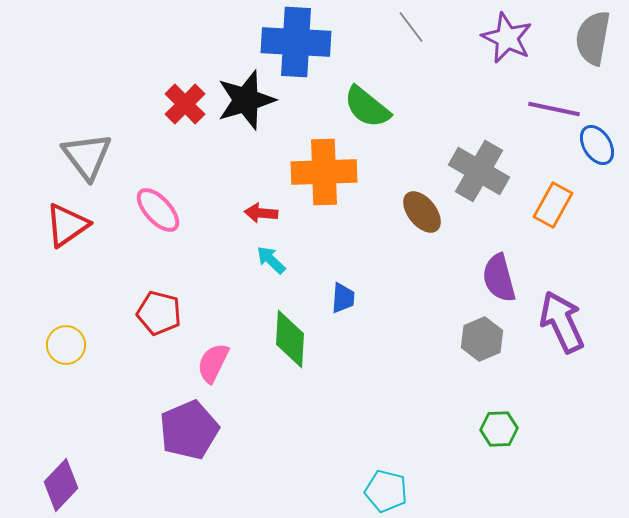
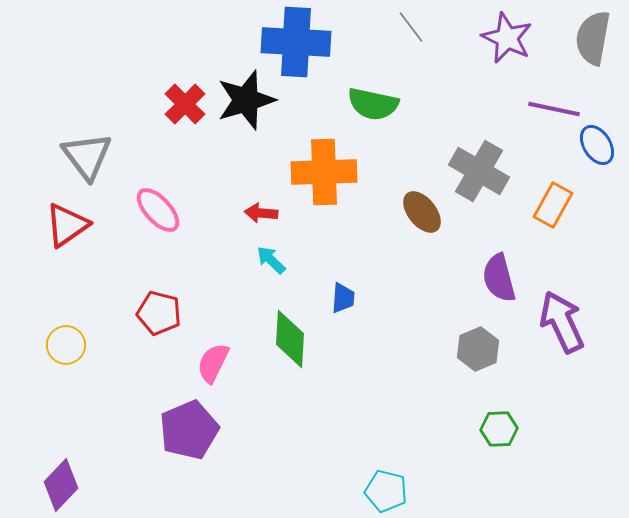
green semicircle: moved 6 px right, 3 px up; rotated 27 degrees counterclockwise
gray hexagon: moved 4 px left, 10 px down
